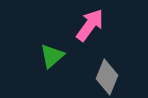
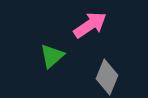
pink arrow: rotated 20 degrees clockwise
